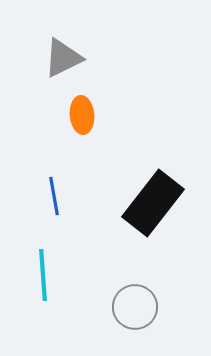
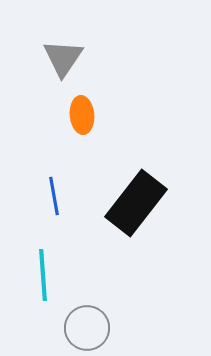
gray triangle: rotated 30 degrees counterclockwise
black rectangle: moved 17 px left
gray circle: moved 48 px left, 21 px down
